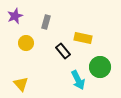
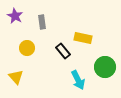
purple star: rotated 21 degrees counterclockwise
gray rectangle: moved 4 px left; rotated 24 degrees counterclockwise
yellow circle: moved 1 px right, 5 px down
green circle: moved 5 px right
yellow triangle: moved 5 px left, 7 px up
